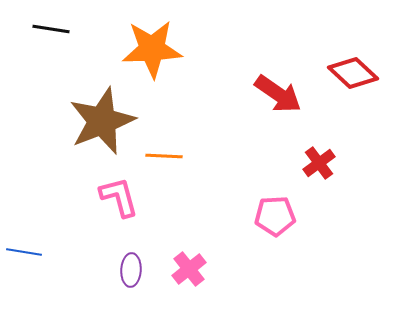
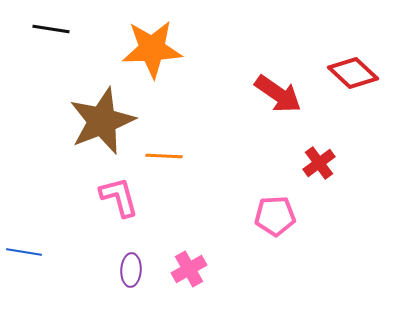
pink cross: rotated 8 degrees clockwise
